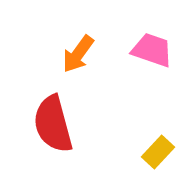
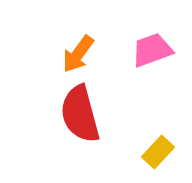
pink trapezoid: rotated 39 degrees counterclockwise
red semicircle: moved 27 px right, 10 px up
